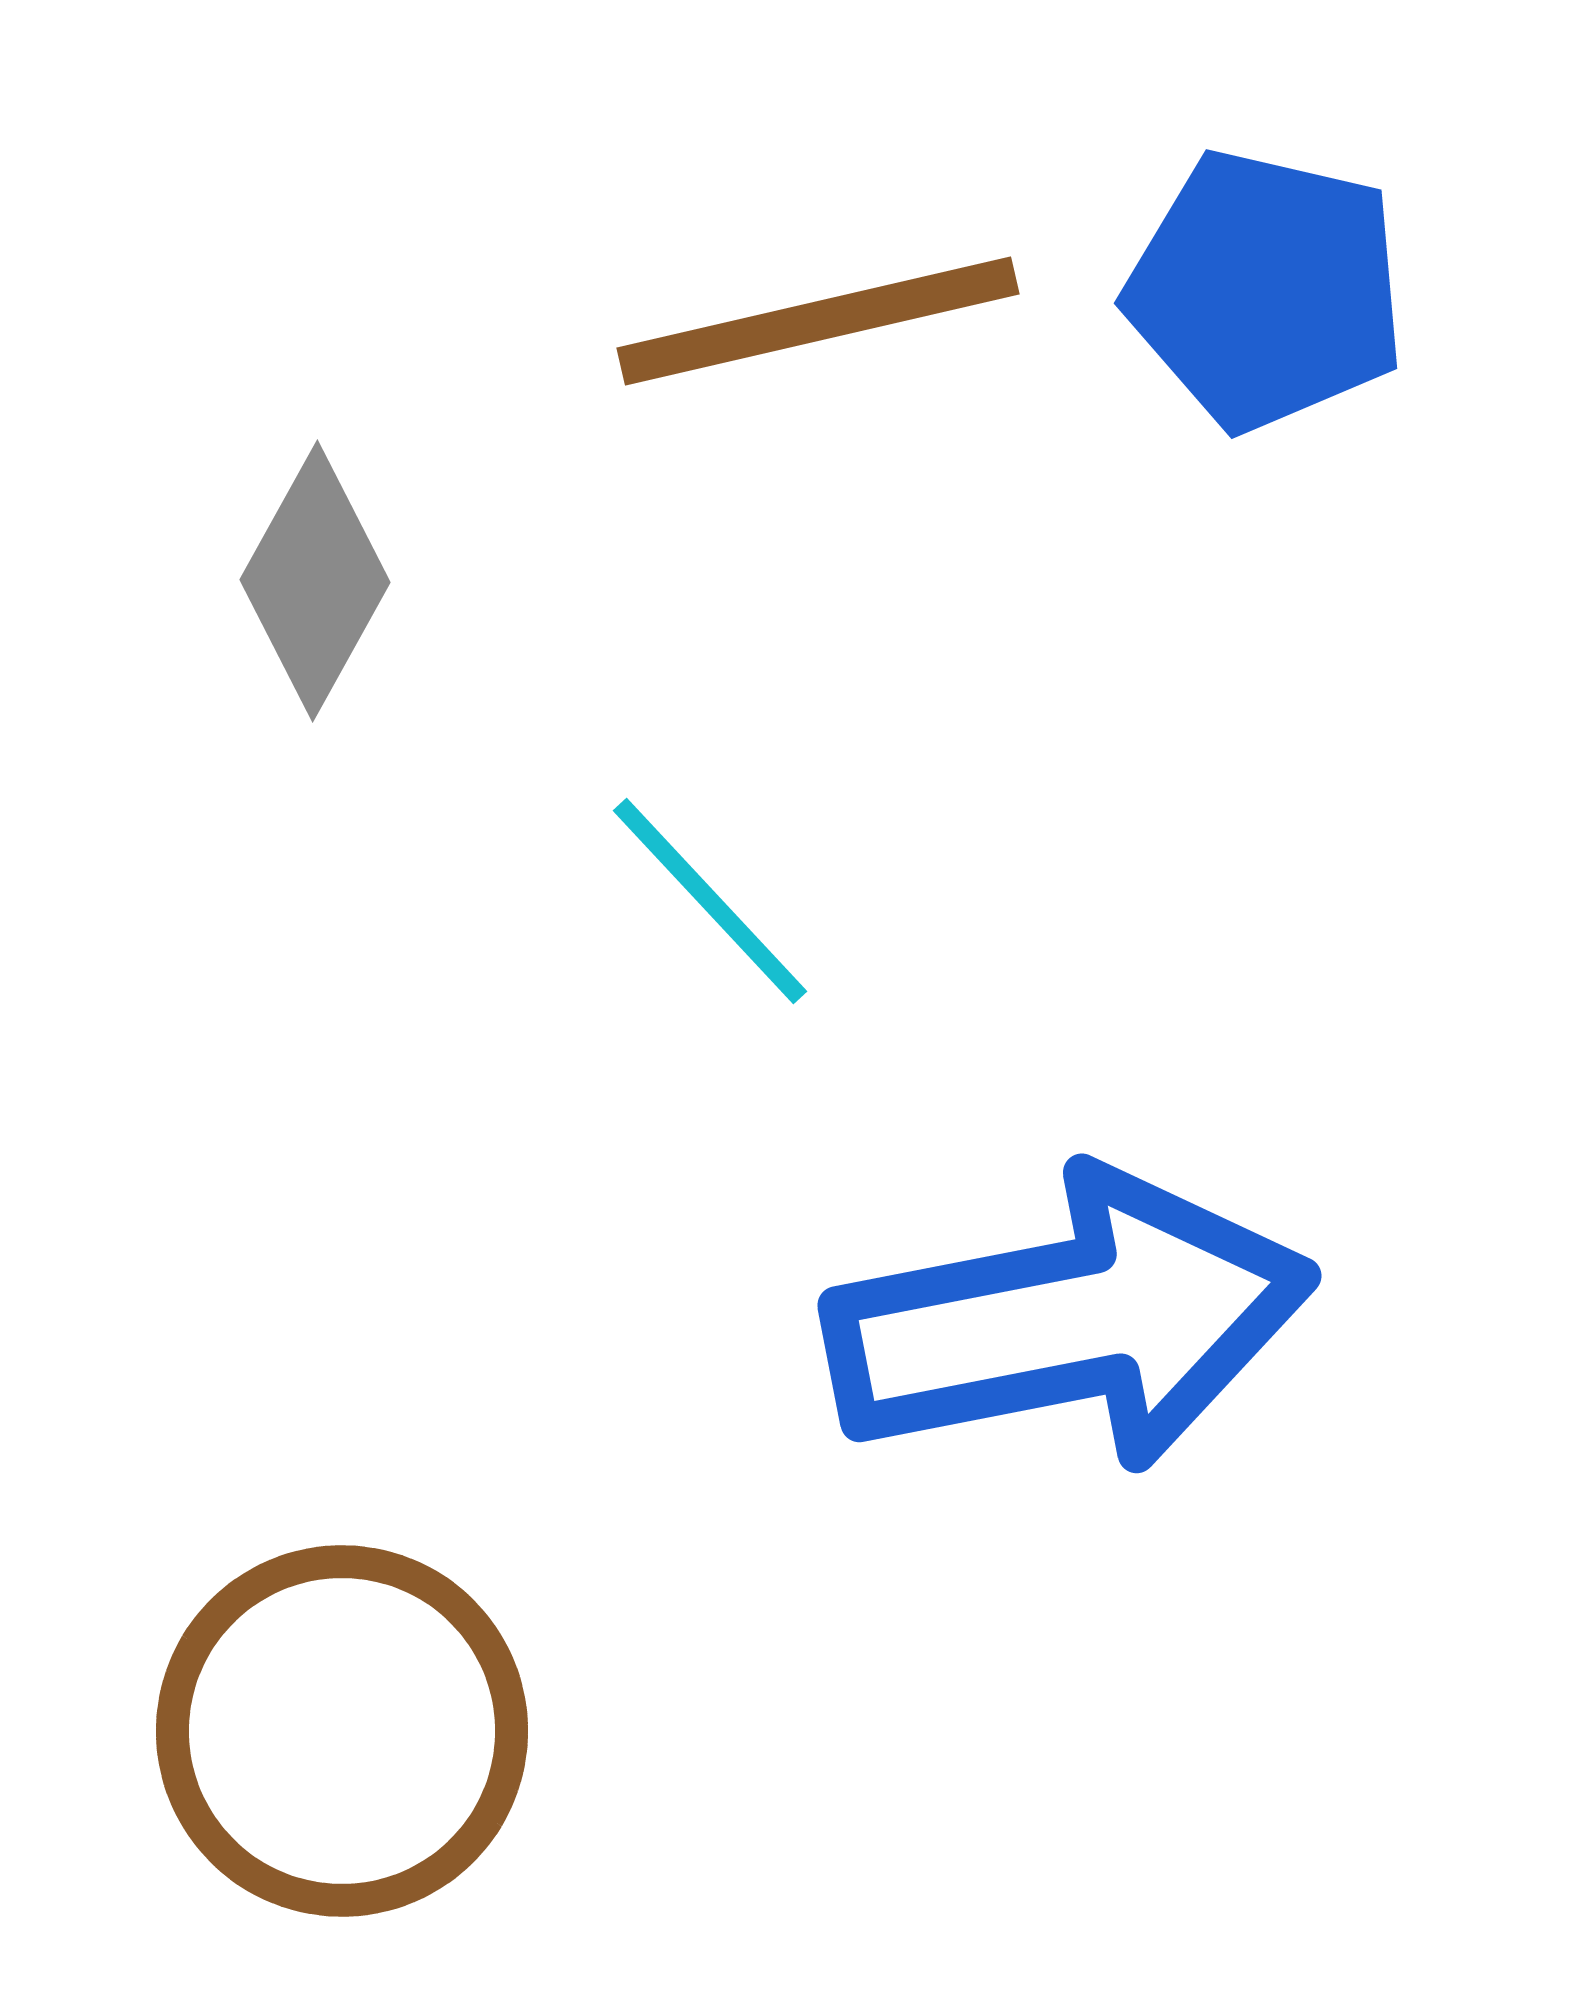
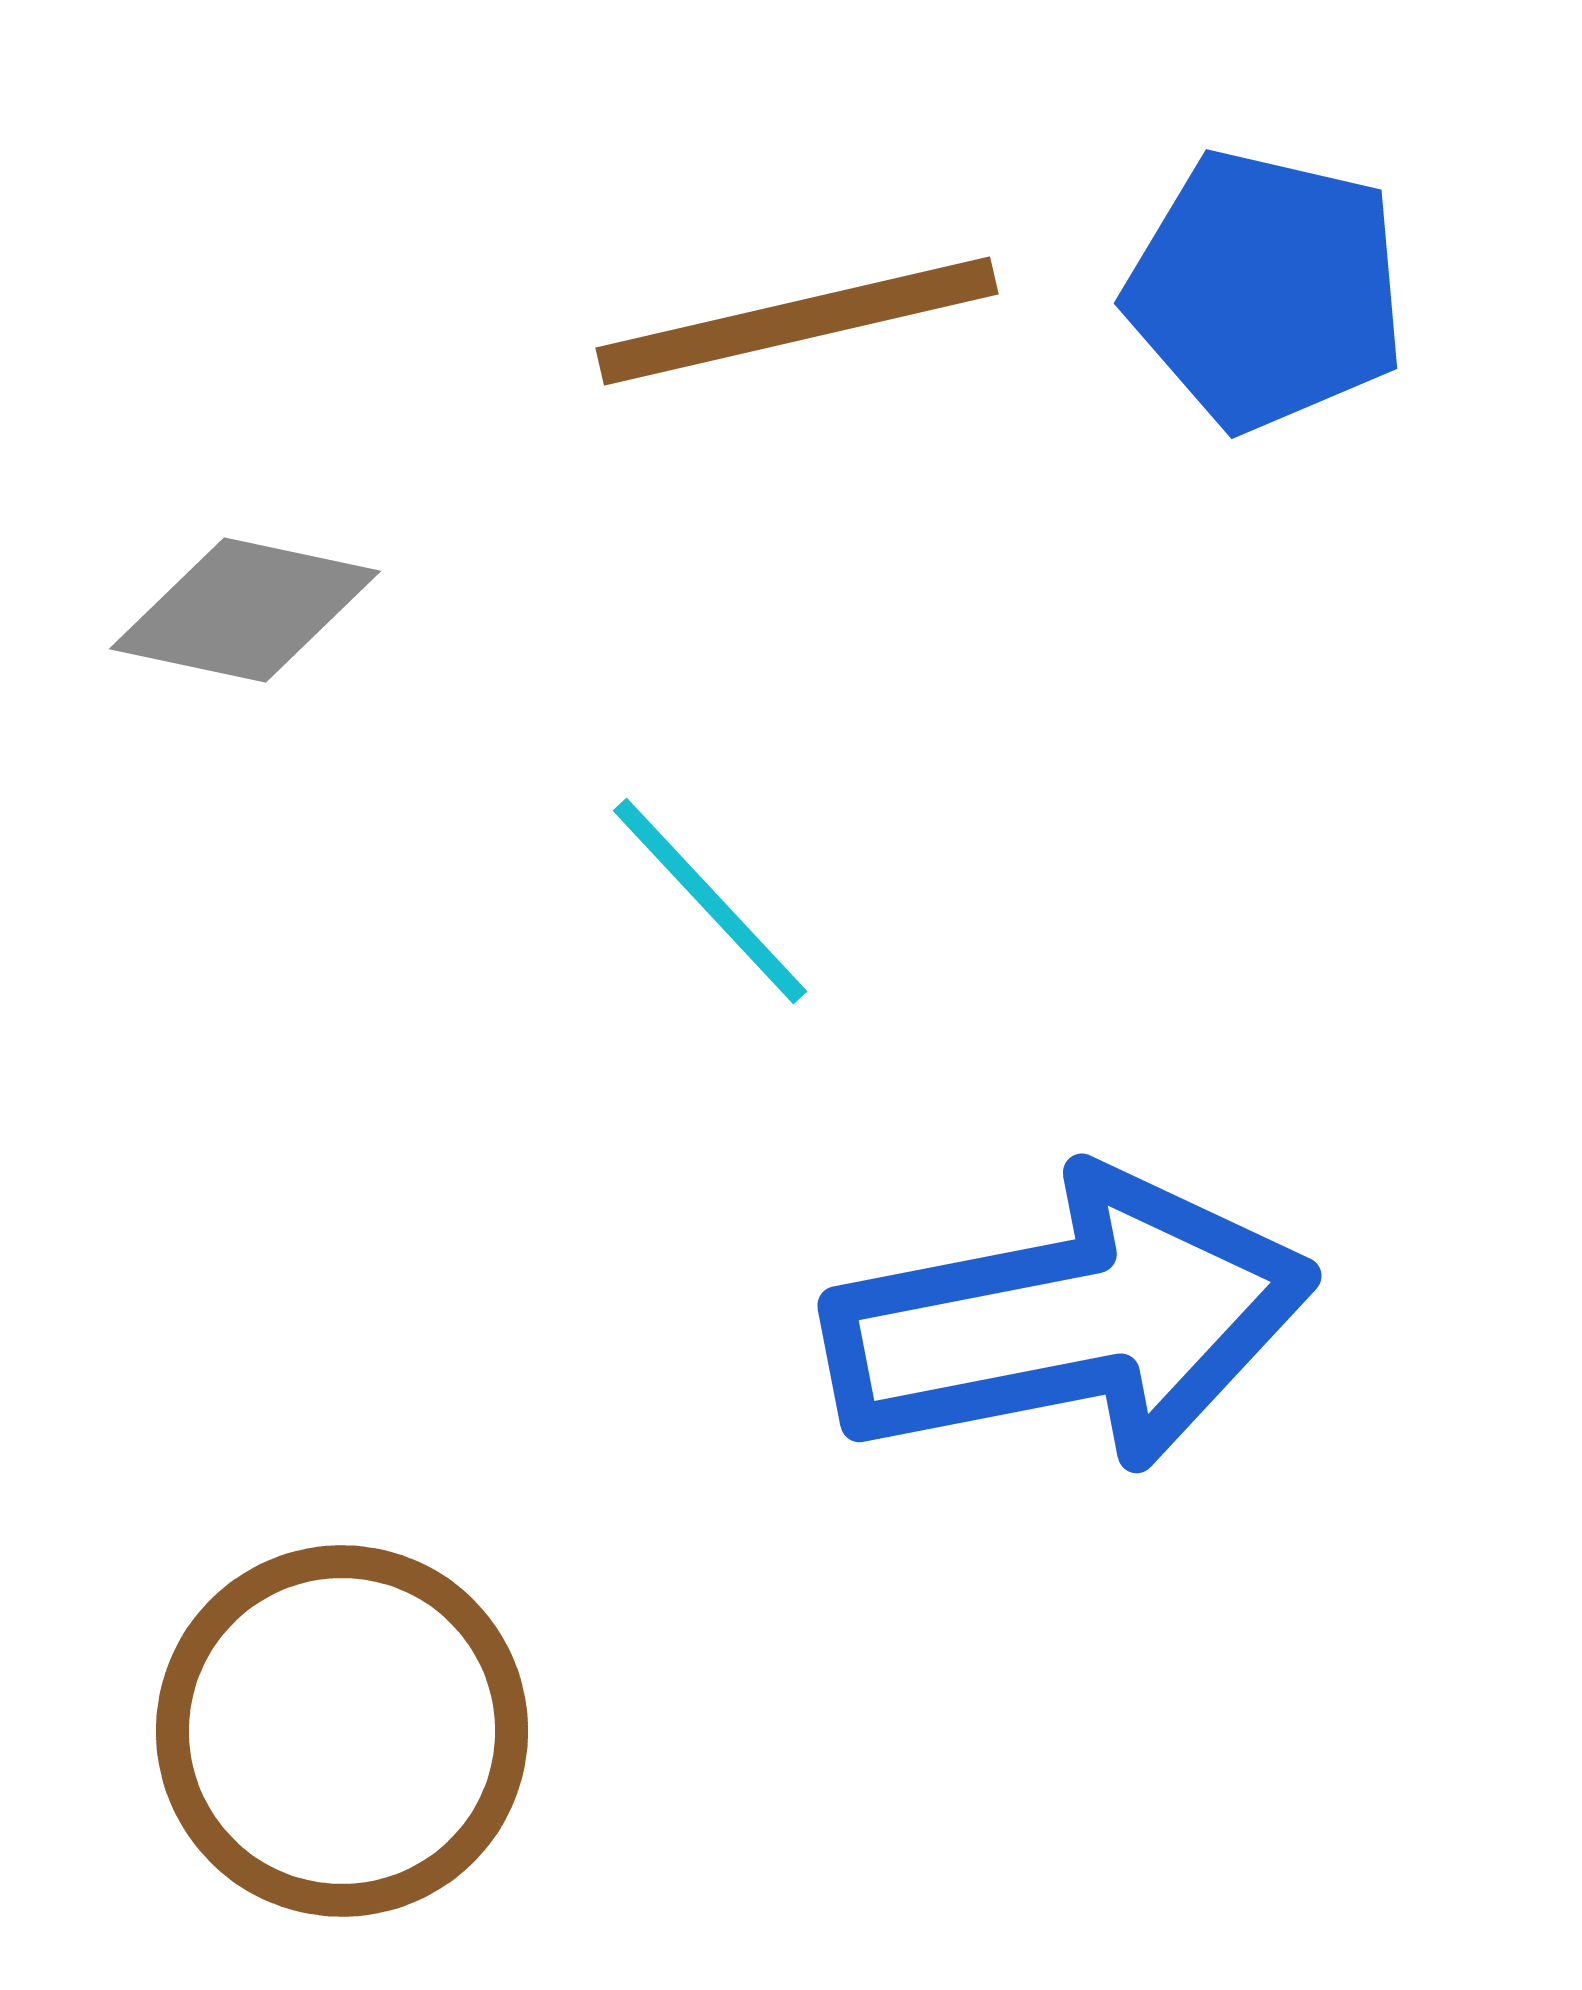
brown line: moved 21 px left
gray diamond: moved 70 px left, 29 px down; rotated 73 degrees clockwise
